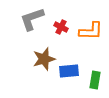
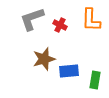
red cross: moved 1 px left, 2 px up
orange L-shape: moved 11 px up; rotated 90 degrees clockwise
